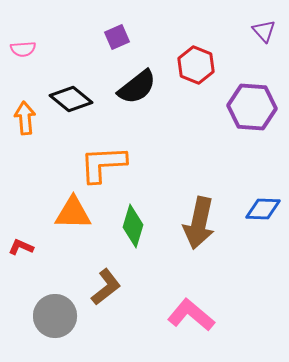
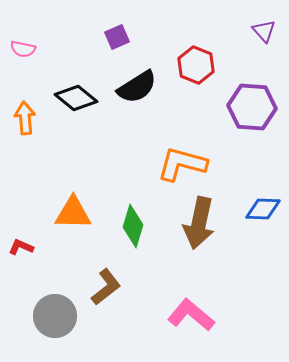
pink semicircle: rotated 15 degrees clockwise
black semicircle: rotated 6 degrees clockwise
black diamond: moved 5 px right, 1 px up
orange L-shape: moved 79 px right; rotated 18 degrees clockwise
